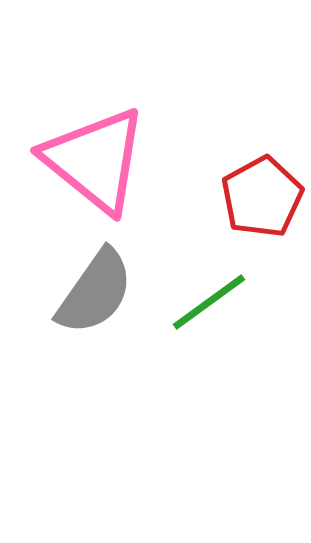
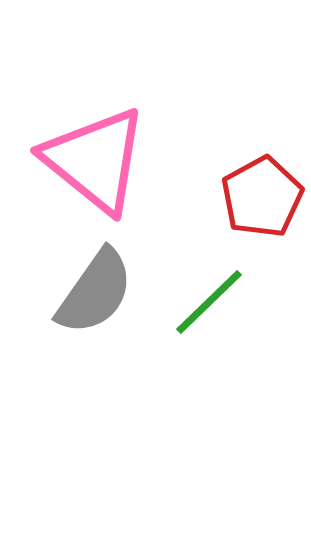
green line: rotated 8 degrees counterclockwise
